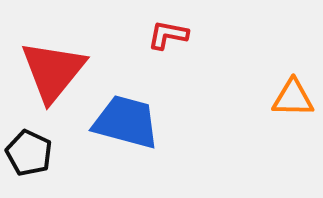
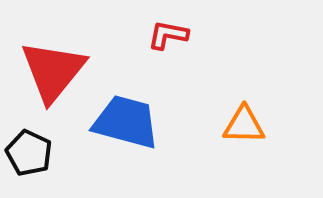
orange triangle: moved 49 px left, 27 px down
